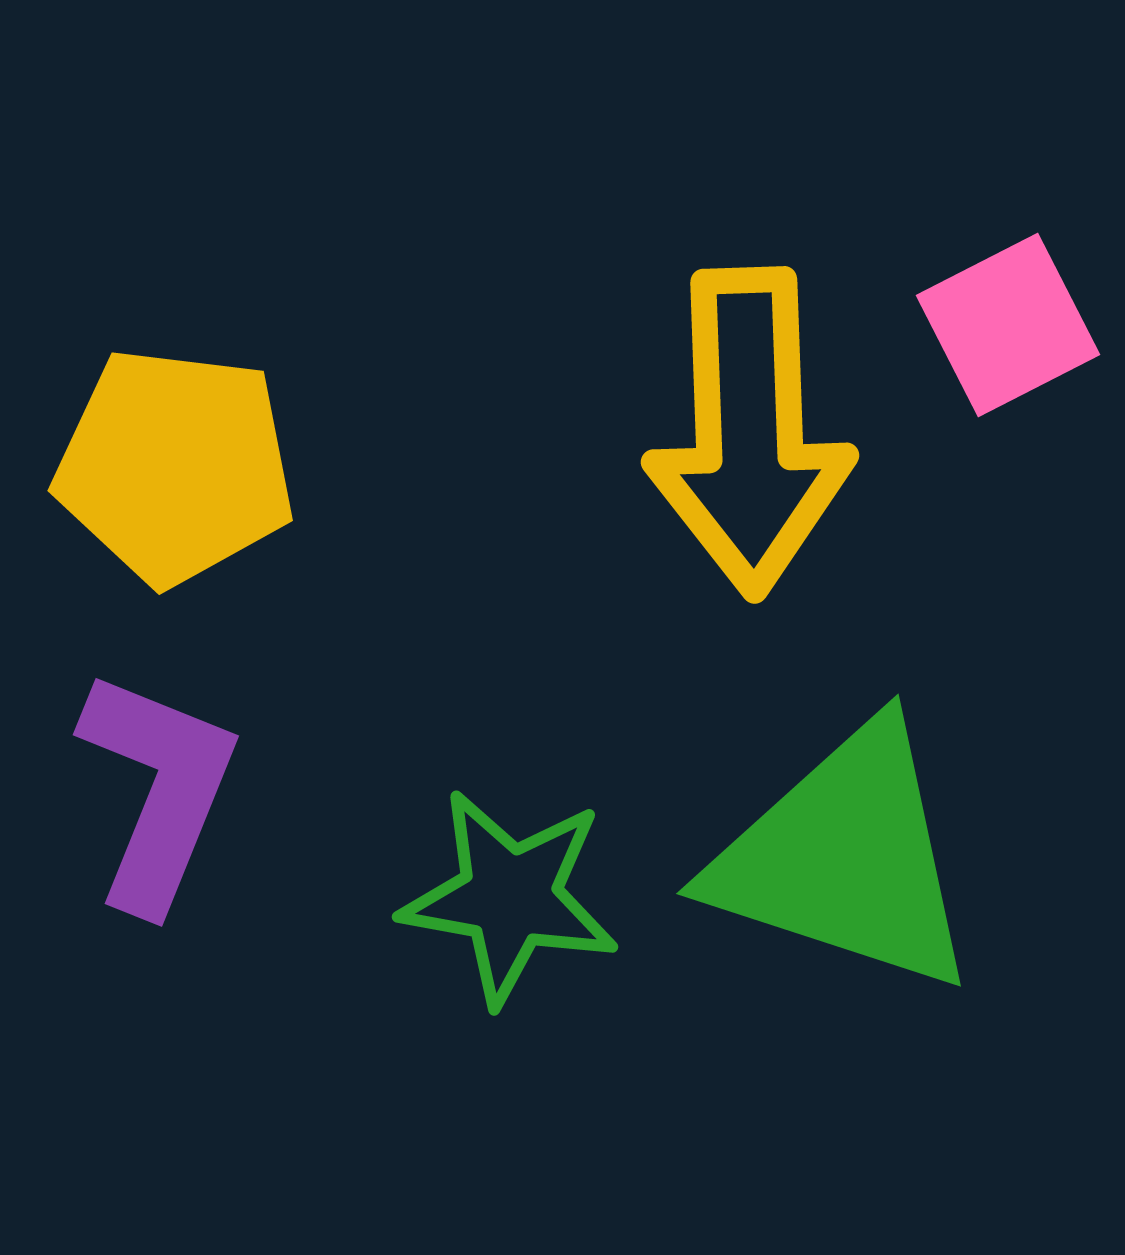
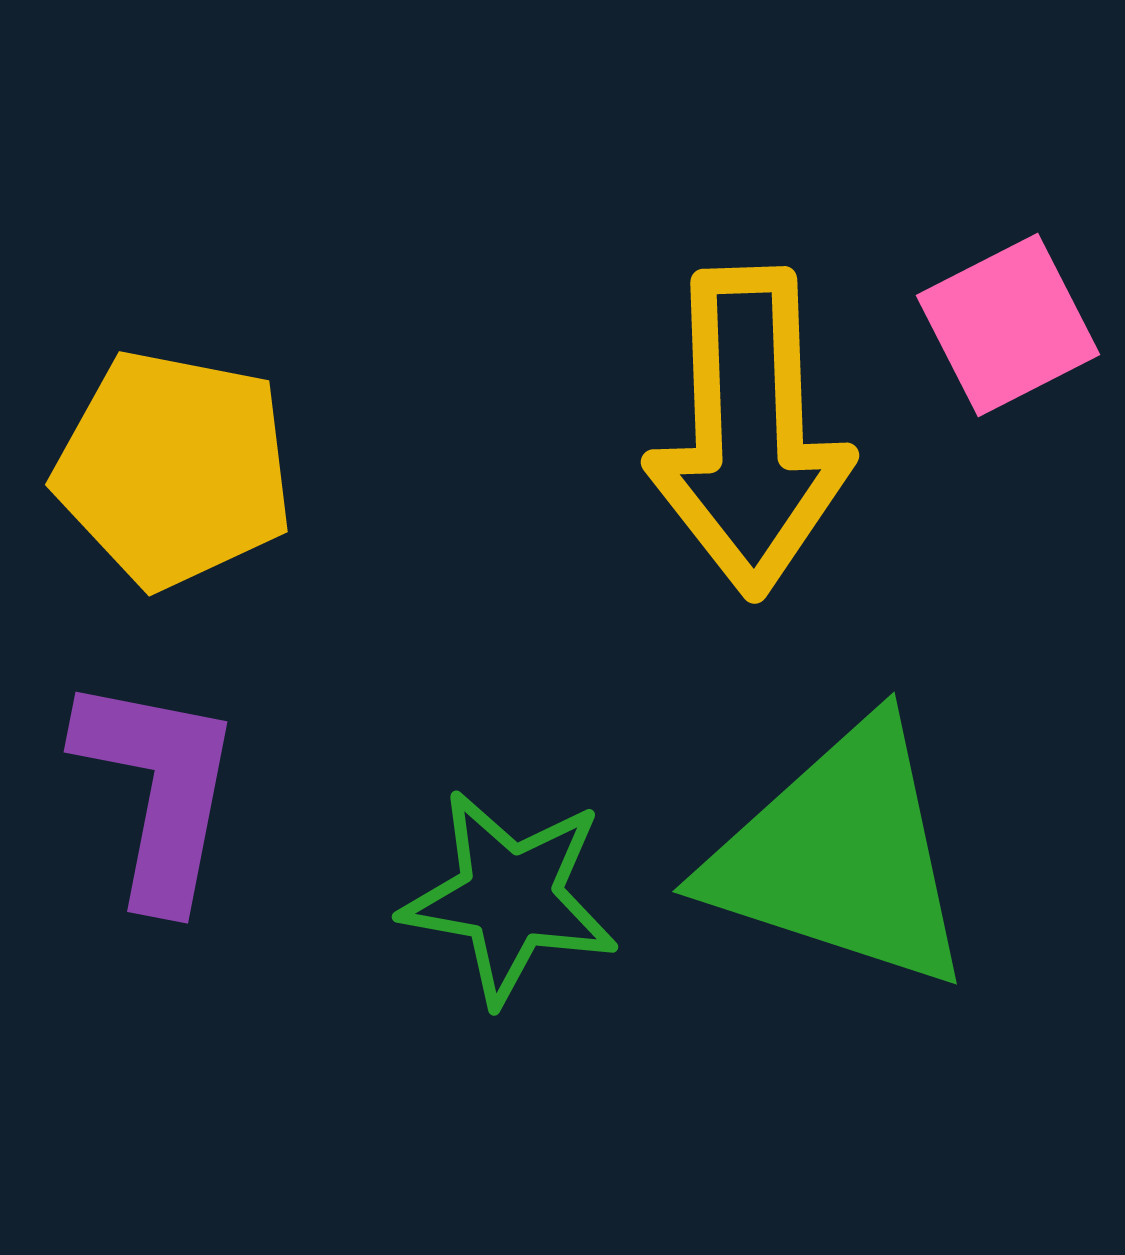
yellow pentagon: moved 1 px left, 3 px down; rotated 4 degrees clockwise
purple L-shape: rotated 11 degrees counterclockwise
green triangle: moved 4 px left, 2 px up
